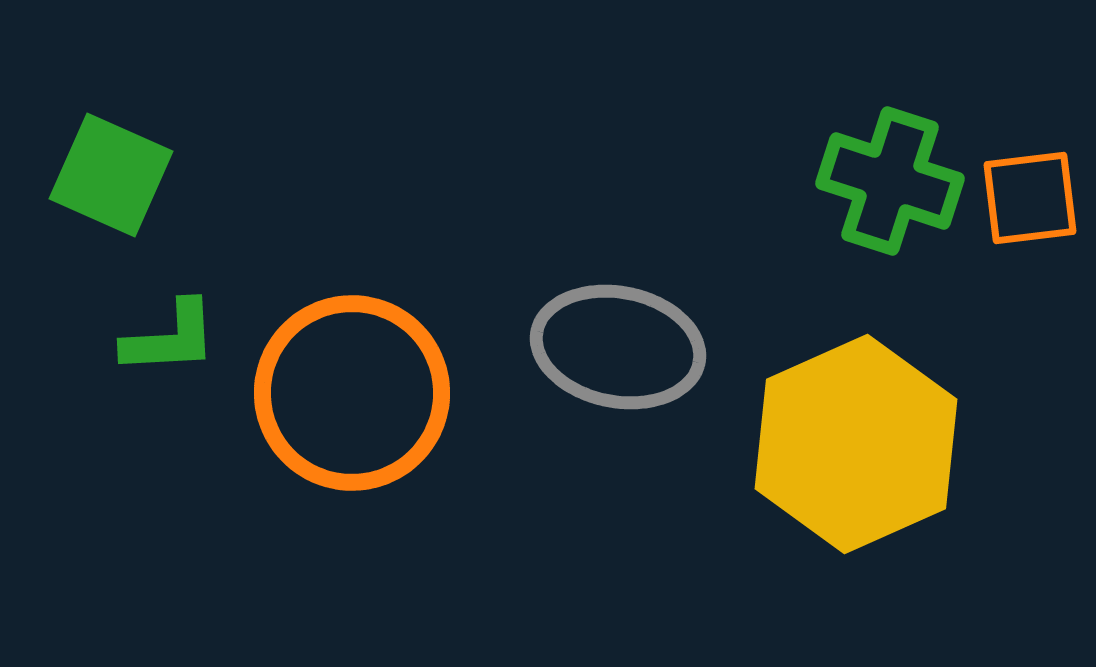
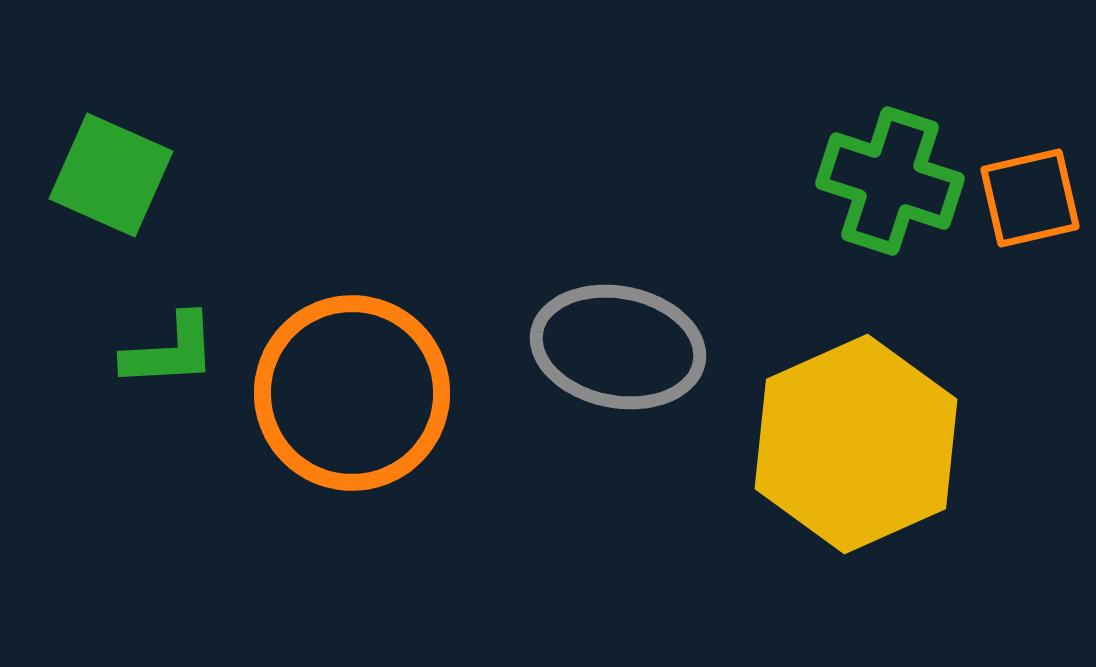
orange square: rotated 6 degrees counterclockwise
green L-shape: moved 13 px down
